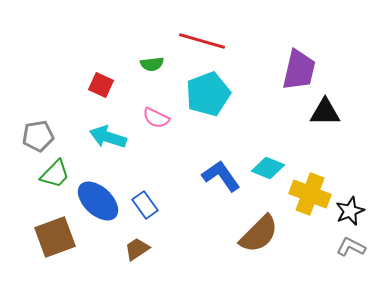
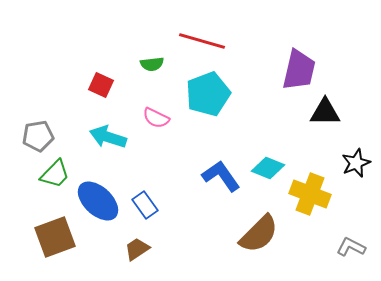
black star: moved 6 px right, 48 px up
